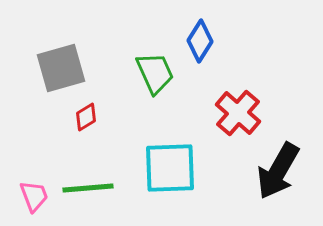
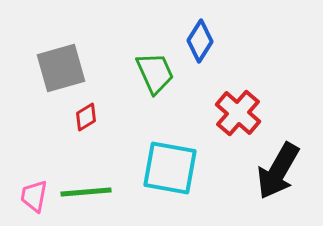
cyan square: rotated 12 degrees clockwise
green line: moved 2 px left, 4 px down
pink trapezoid: rotated 148 degrees counterclockwise
